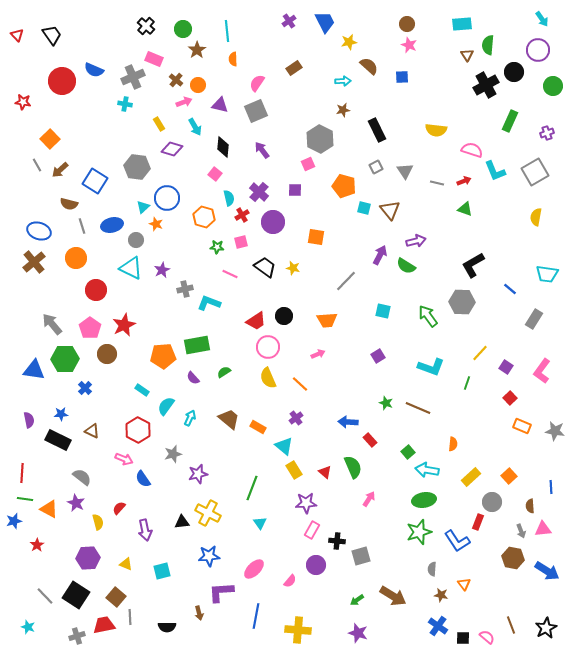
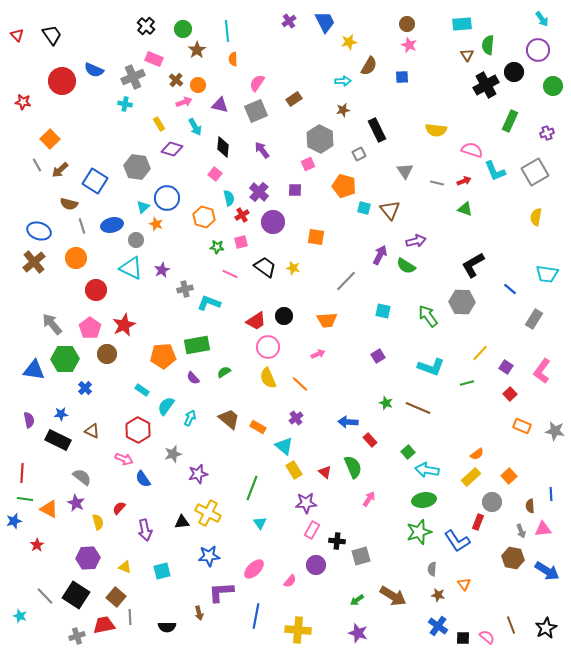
brown semicircle at (369, 66): rotated 78 degrees clockwise
brown rectangle at (294, 68): moved 31 px down
gray square at (376, 167): moved 17 px left, 13 px up
green line at (467, 383): rotated 56 degrees clockwise
red square at (510, 398): moved 4 px up
orange semicircle at (453, 444): moved 24 px right, 10 px down; rotated 48 degrees clockwise
blue line at (551, 487): moved 7 px down
yellow triangle at (126, 564): moved 1 px left, 3 px down
brown star at (441, 595): moved 3 px left
cyan star at (28, 627): moved 8 px left, 11 px up
